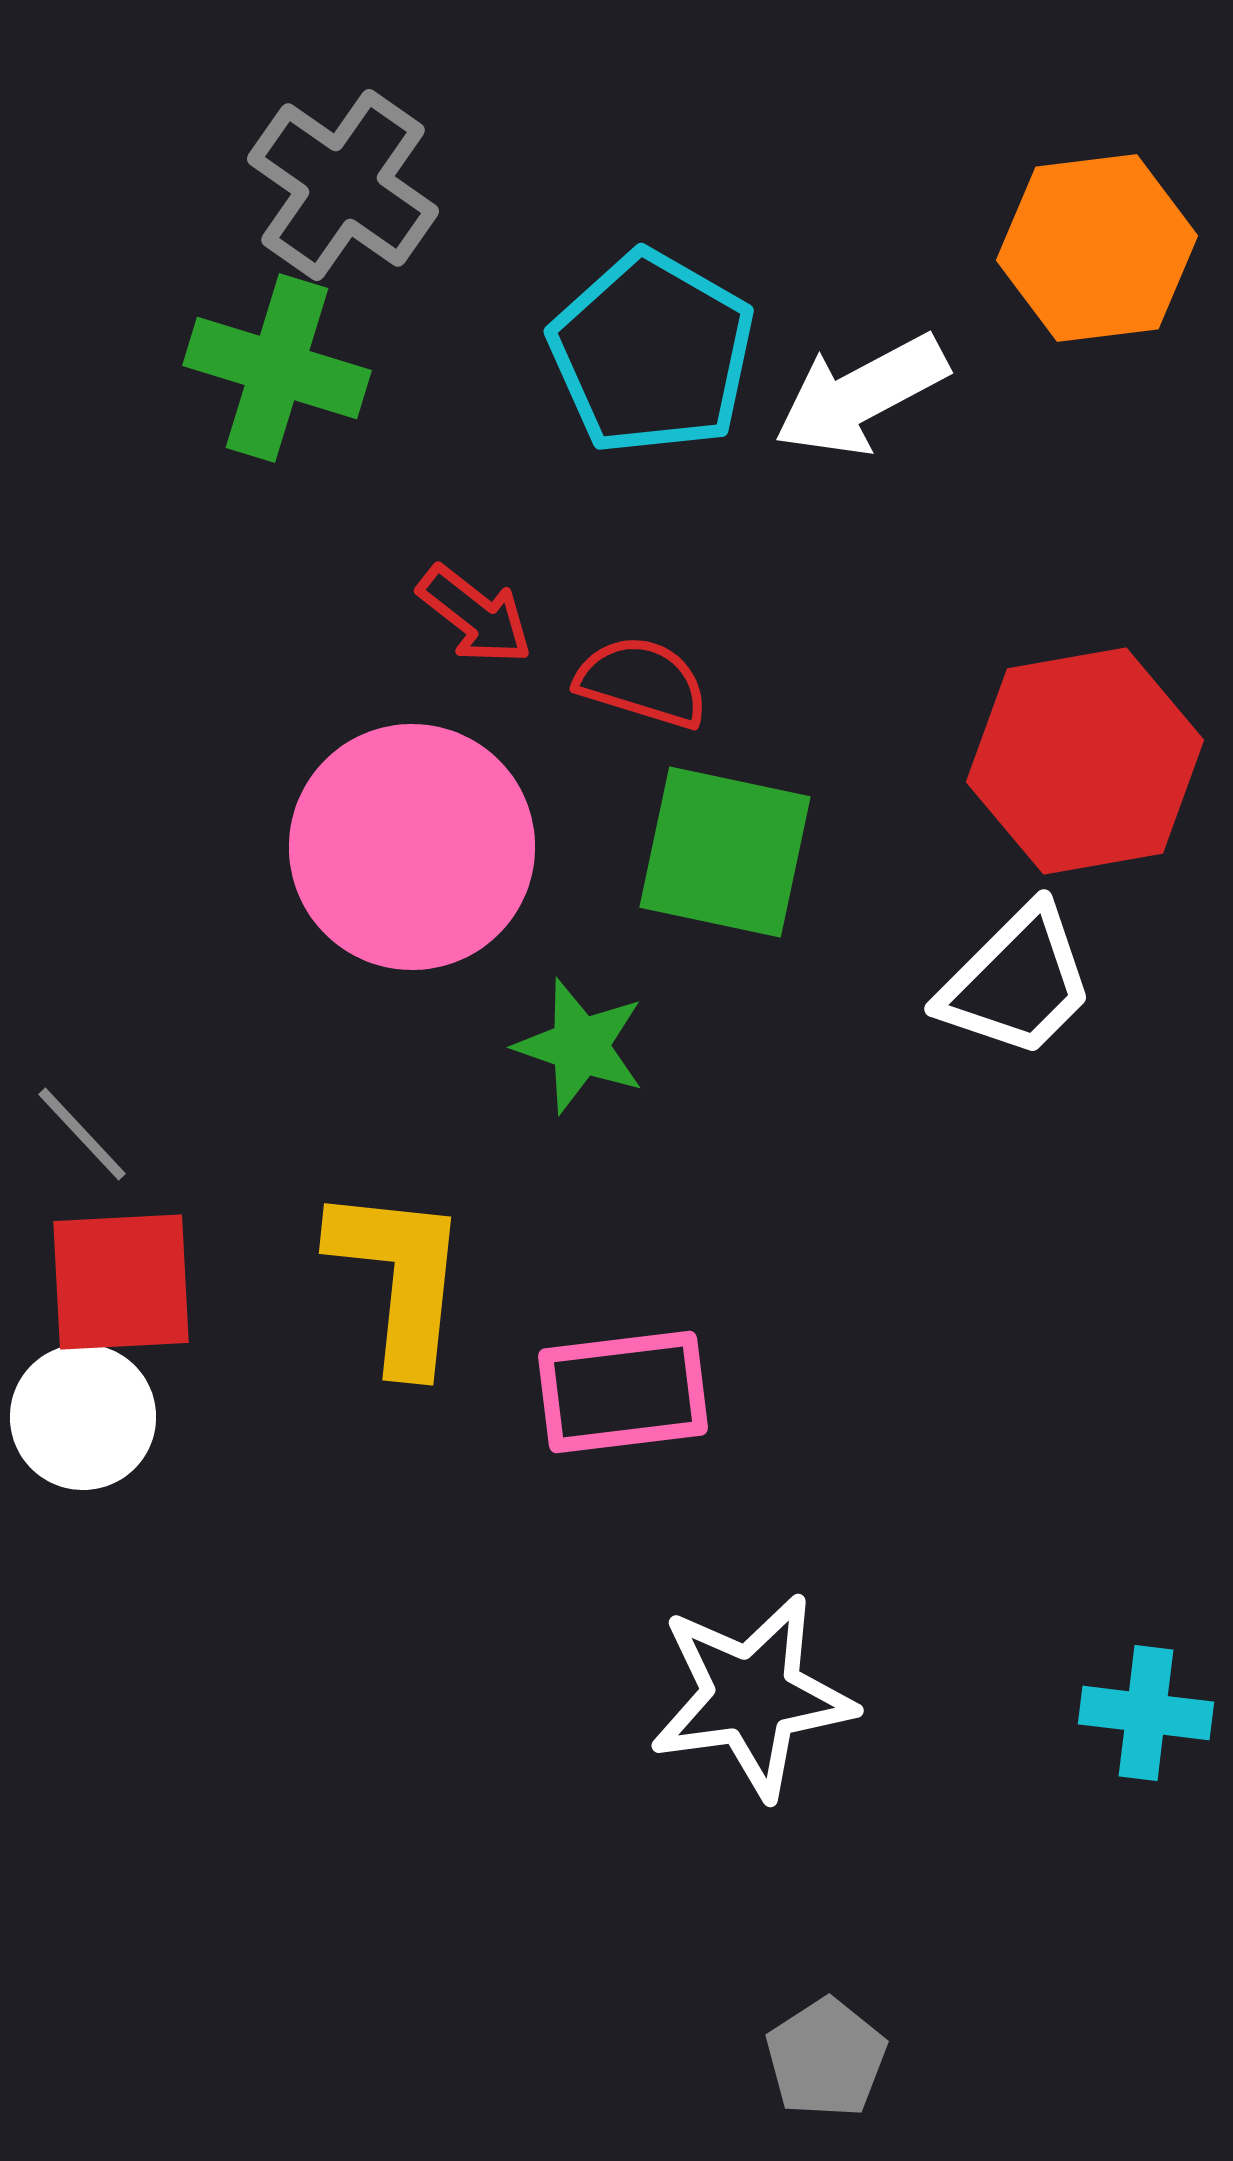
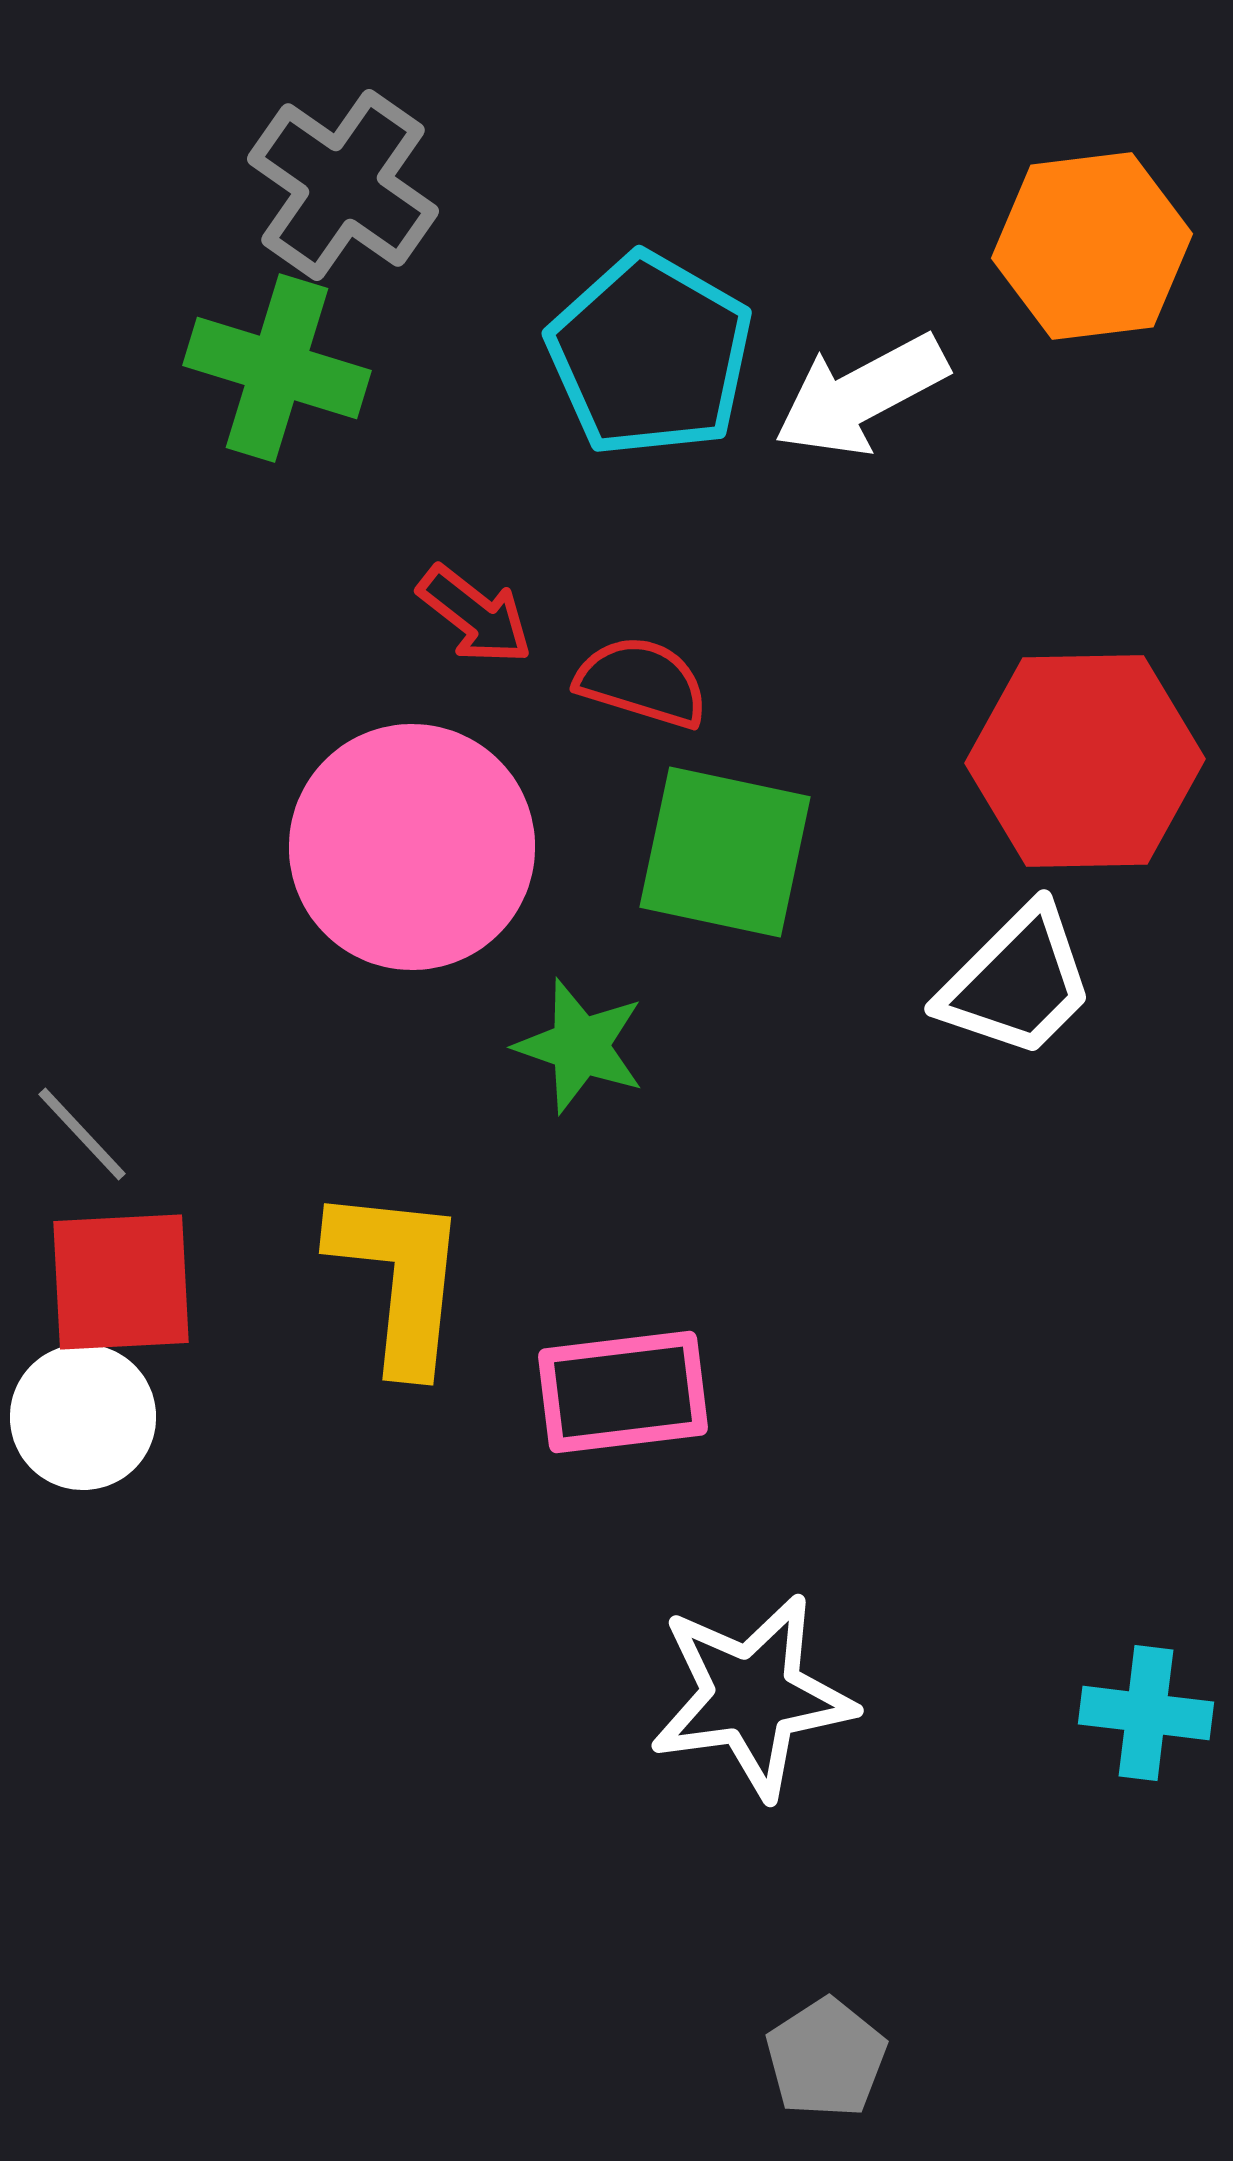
orange hexagon: moved 5 px left, 2 px up
cyan pentagon: moved 2 px left, 2 px down
red hexagon: rotated 9 degrees clockwise
